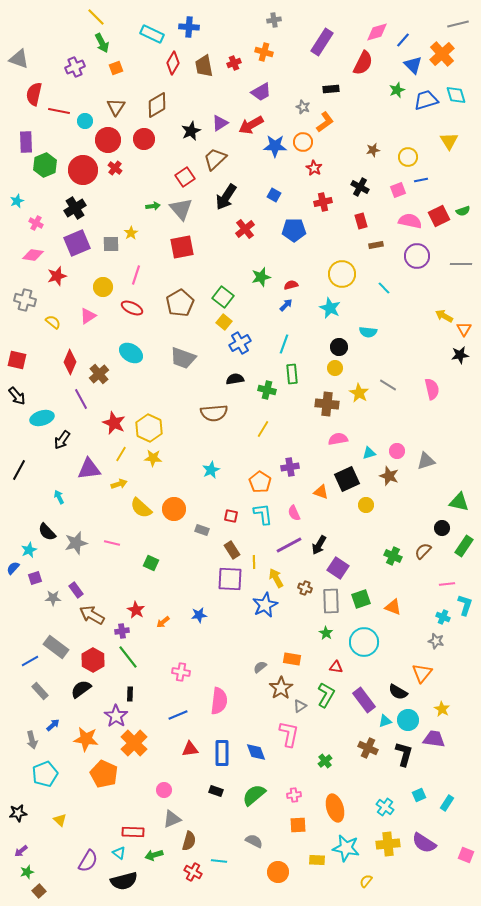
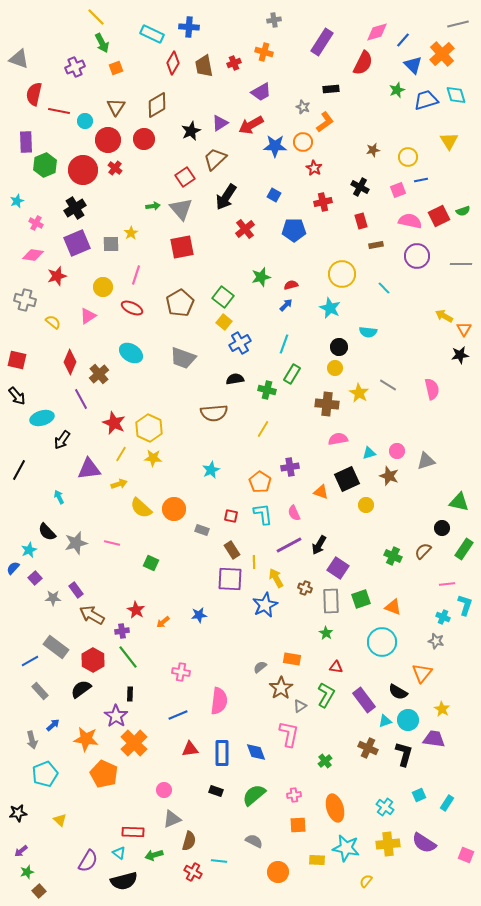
green rectangle at (292, 374): rotated 36 degrees clockwise
green rectangle at (464, 546): moved 3 px down
purple square at (35, 578): rotated 24 degrees counterclockwise
cyan circle at (364, 642): moved 18 px right
